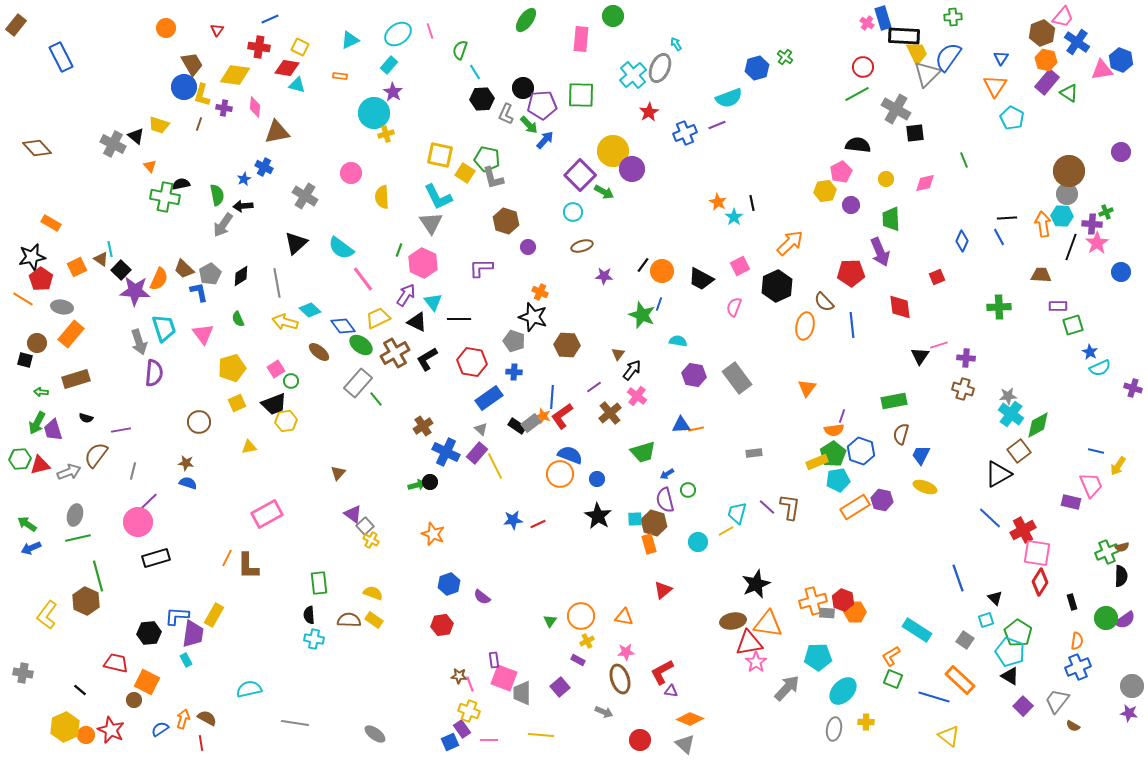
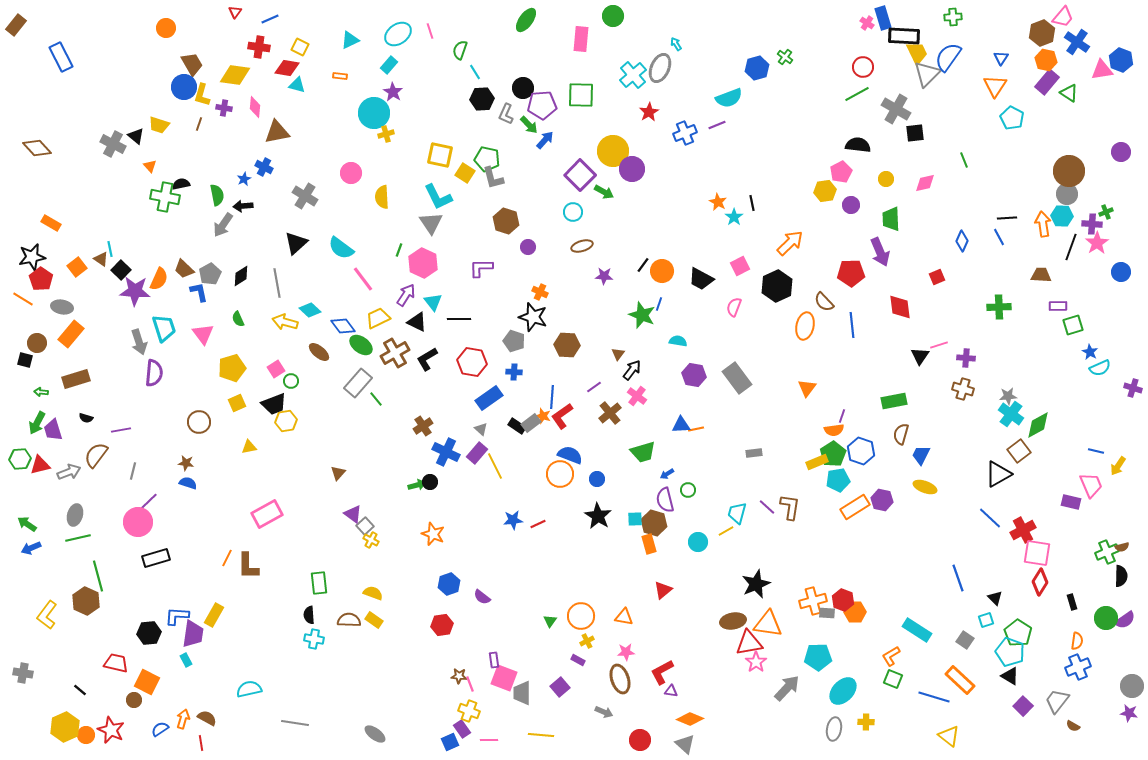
red triangle at (217, 30): moved 18 px right, 18 px up
orange square at (77, 267): rotated 12 degrees counterclockwise
